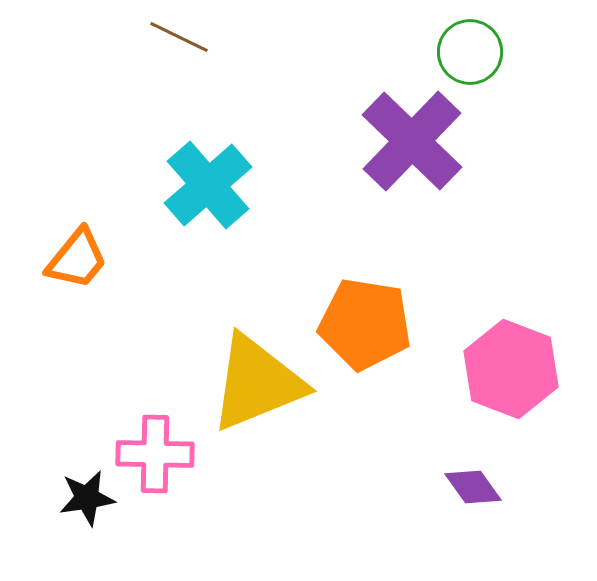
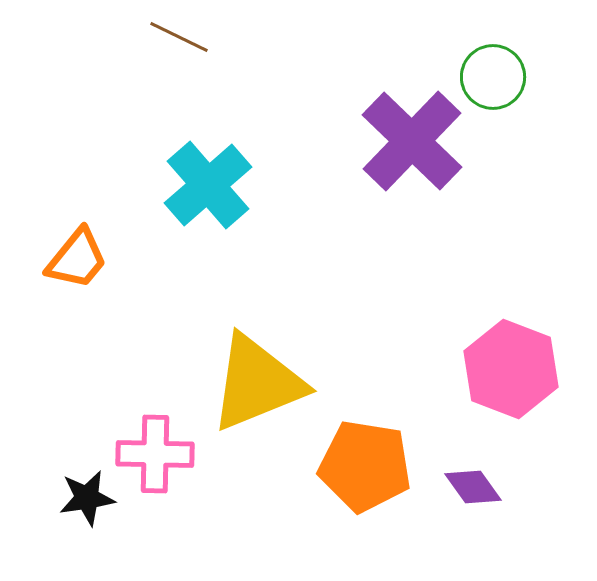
green circle: moved 23 px right, 25 px down
orange pentagon: moved 142 px down
